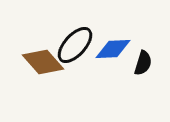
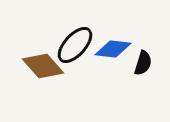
blue diamond: rotated 9 degrees clockwise
brown diamond: moved 4 px down
